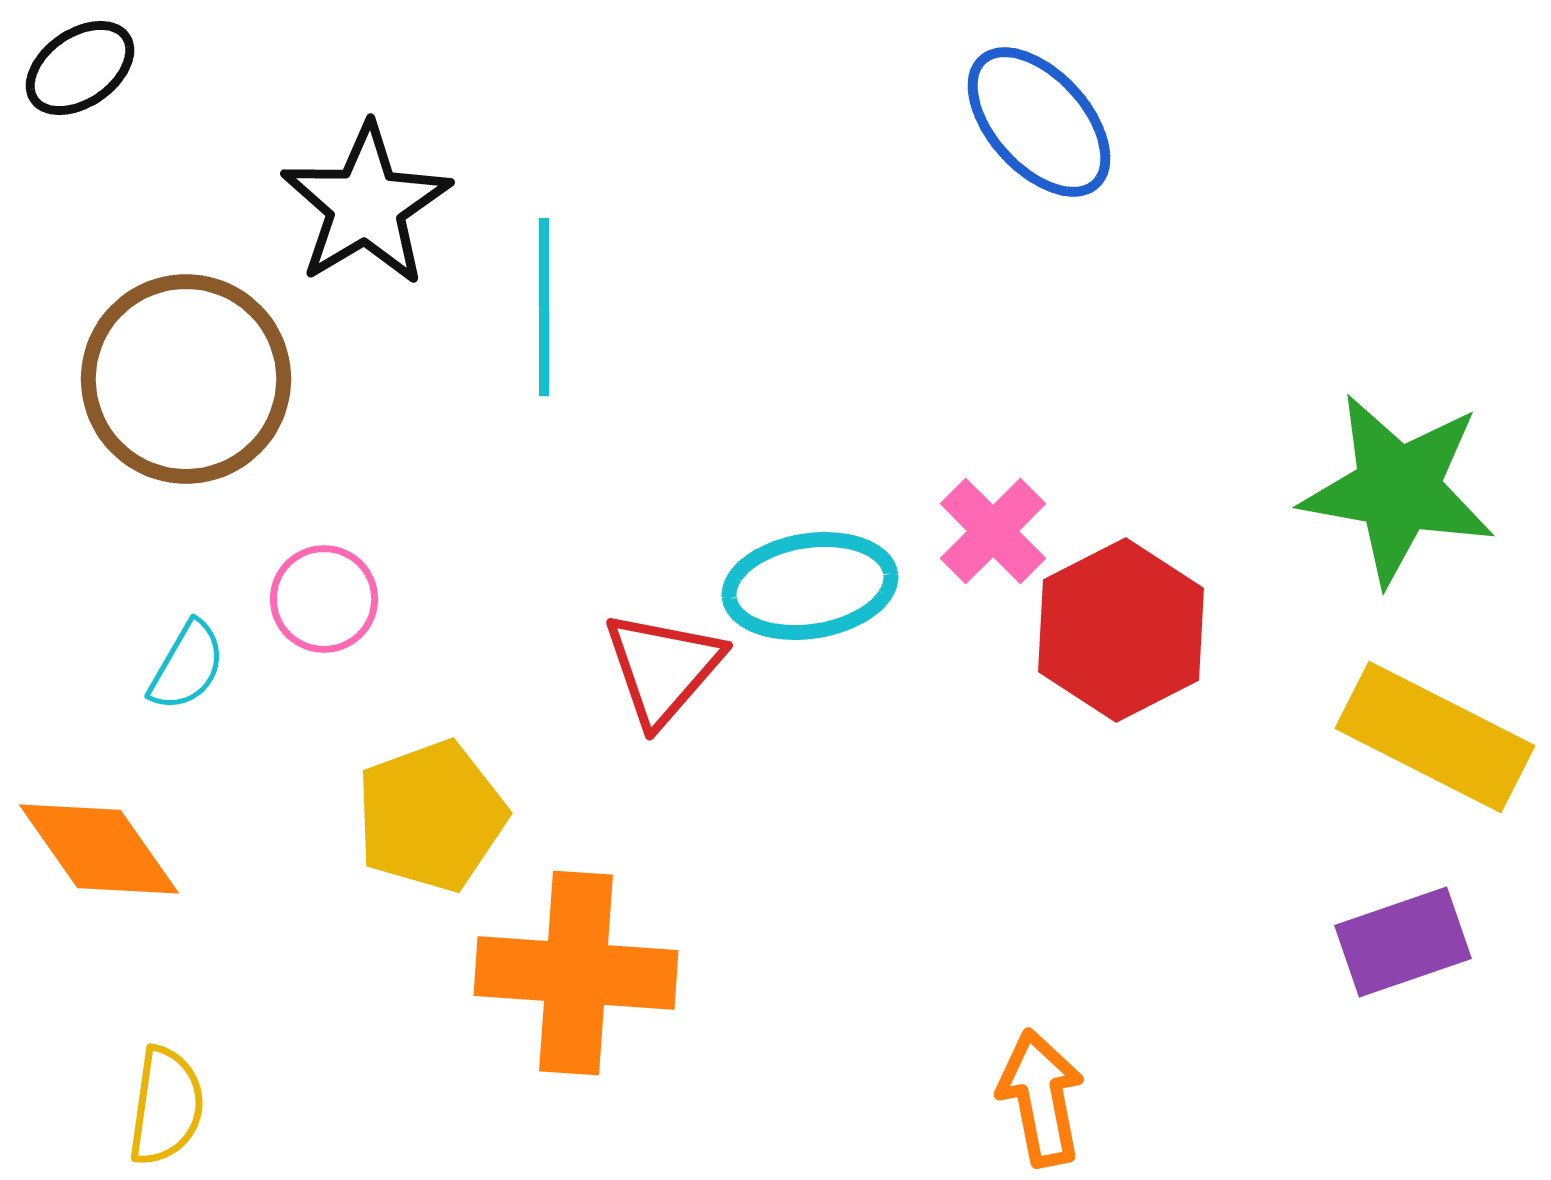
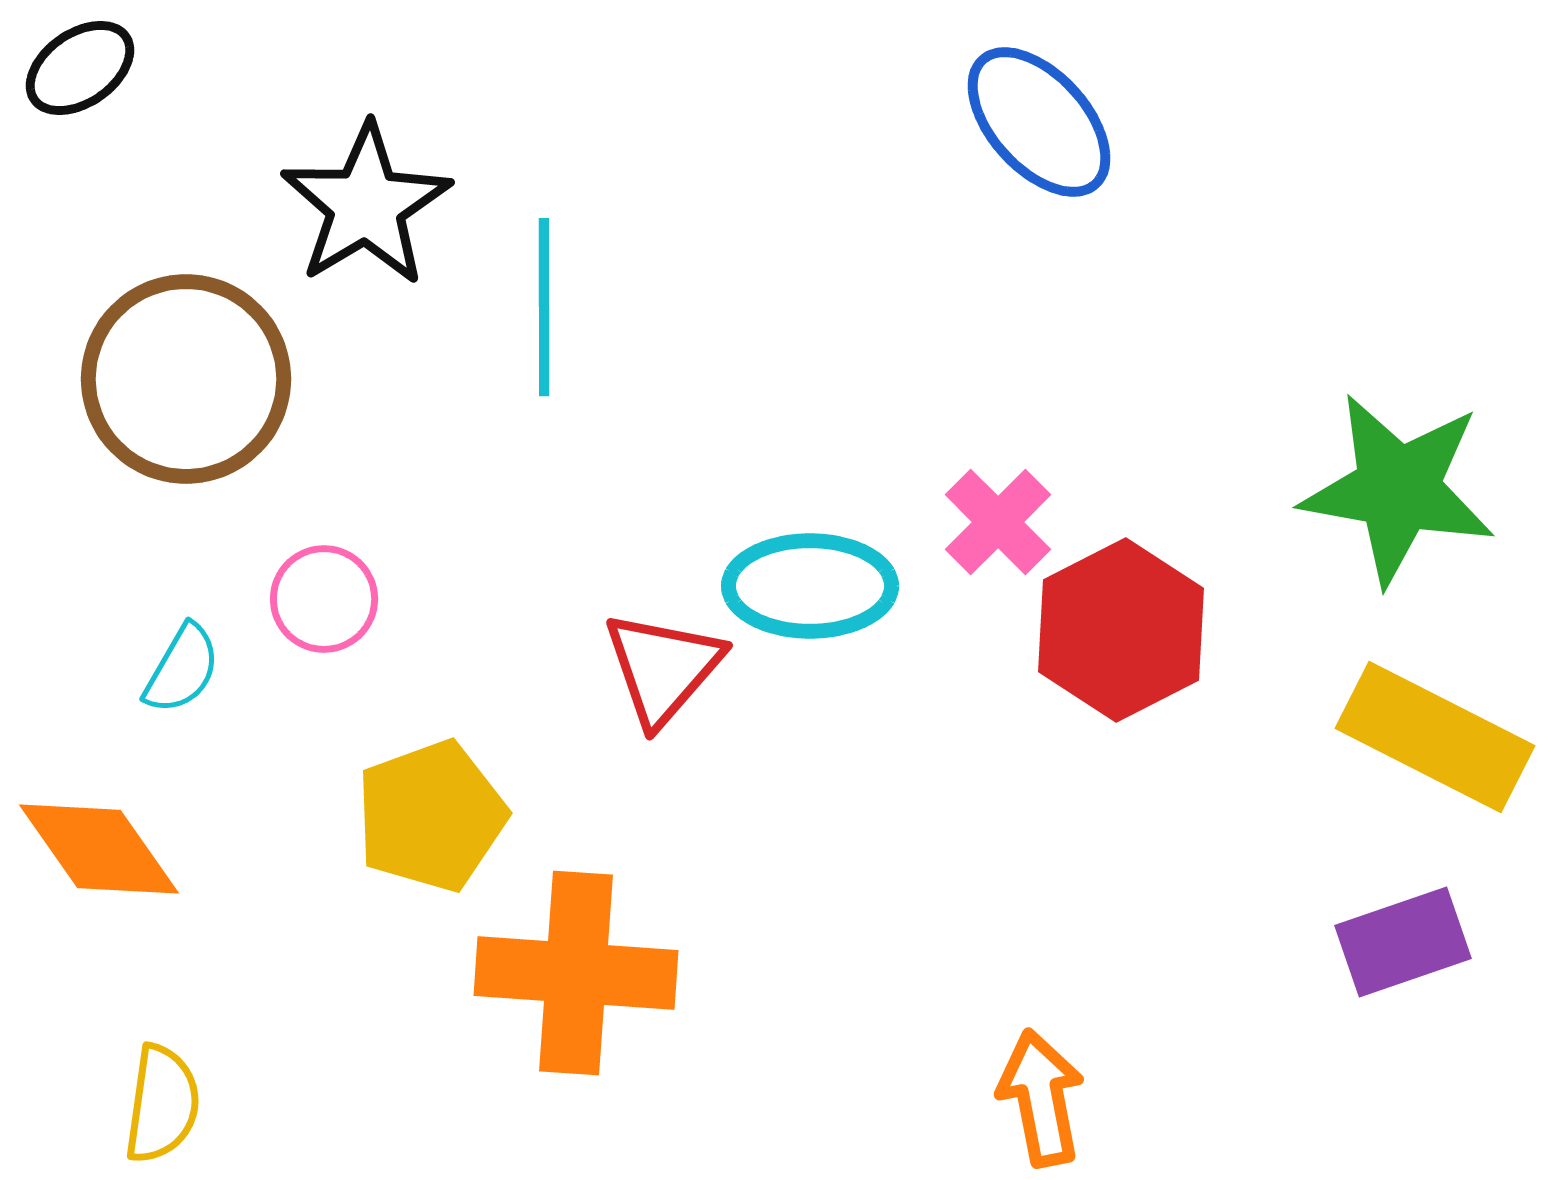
pink cross: moved 5 px right, 9 px up
cyan ellipse: rotated 9 degrees clockwise
cyan semicircle: moved 5 px left, 3 px down
yellow semicircle: moved 4 px left, 2 px up
